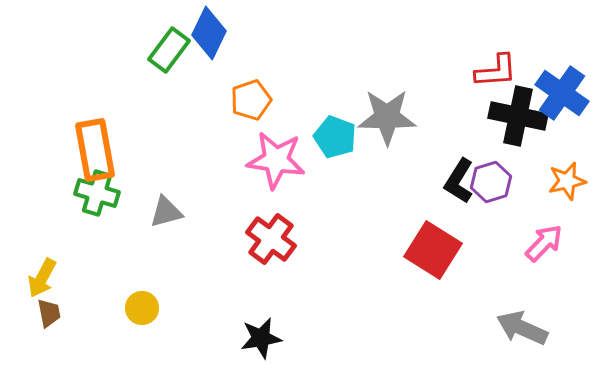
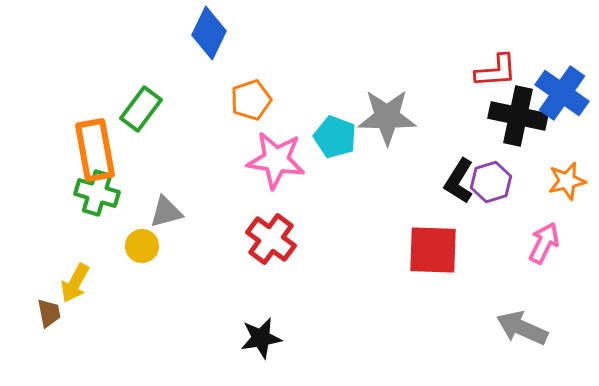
green rectangle: moved 28 px left, 59 px down
pink arrow: rotated 18 degrees counterclockwise
red square: rotated 30 degrees counterclockwise
yellow arrow: moved 33 px right, 5 px down
yellow circle: moved 62 px up
